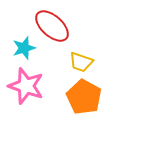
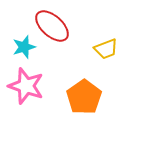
cyan star: moved 1 px up
yellow trapezoid: moved 25 px right, 13 px up; rotated 40 degrees counterclockwise
orange pentagon: rotated 8 degrees clockwise
